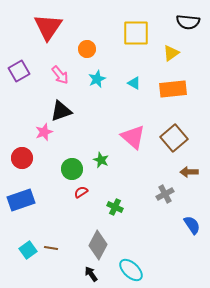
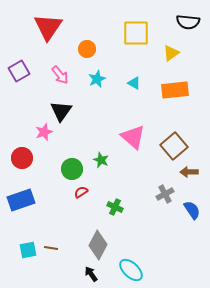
orange rectangle: moved 2 px right, 1 px down
black triangle: rotated 35 degrees counterclockwise
brown square: moved 8 px down
blue semicircle: moved 15 px up
cyan square: rotated 24 degrees clockwise
